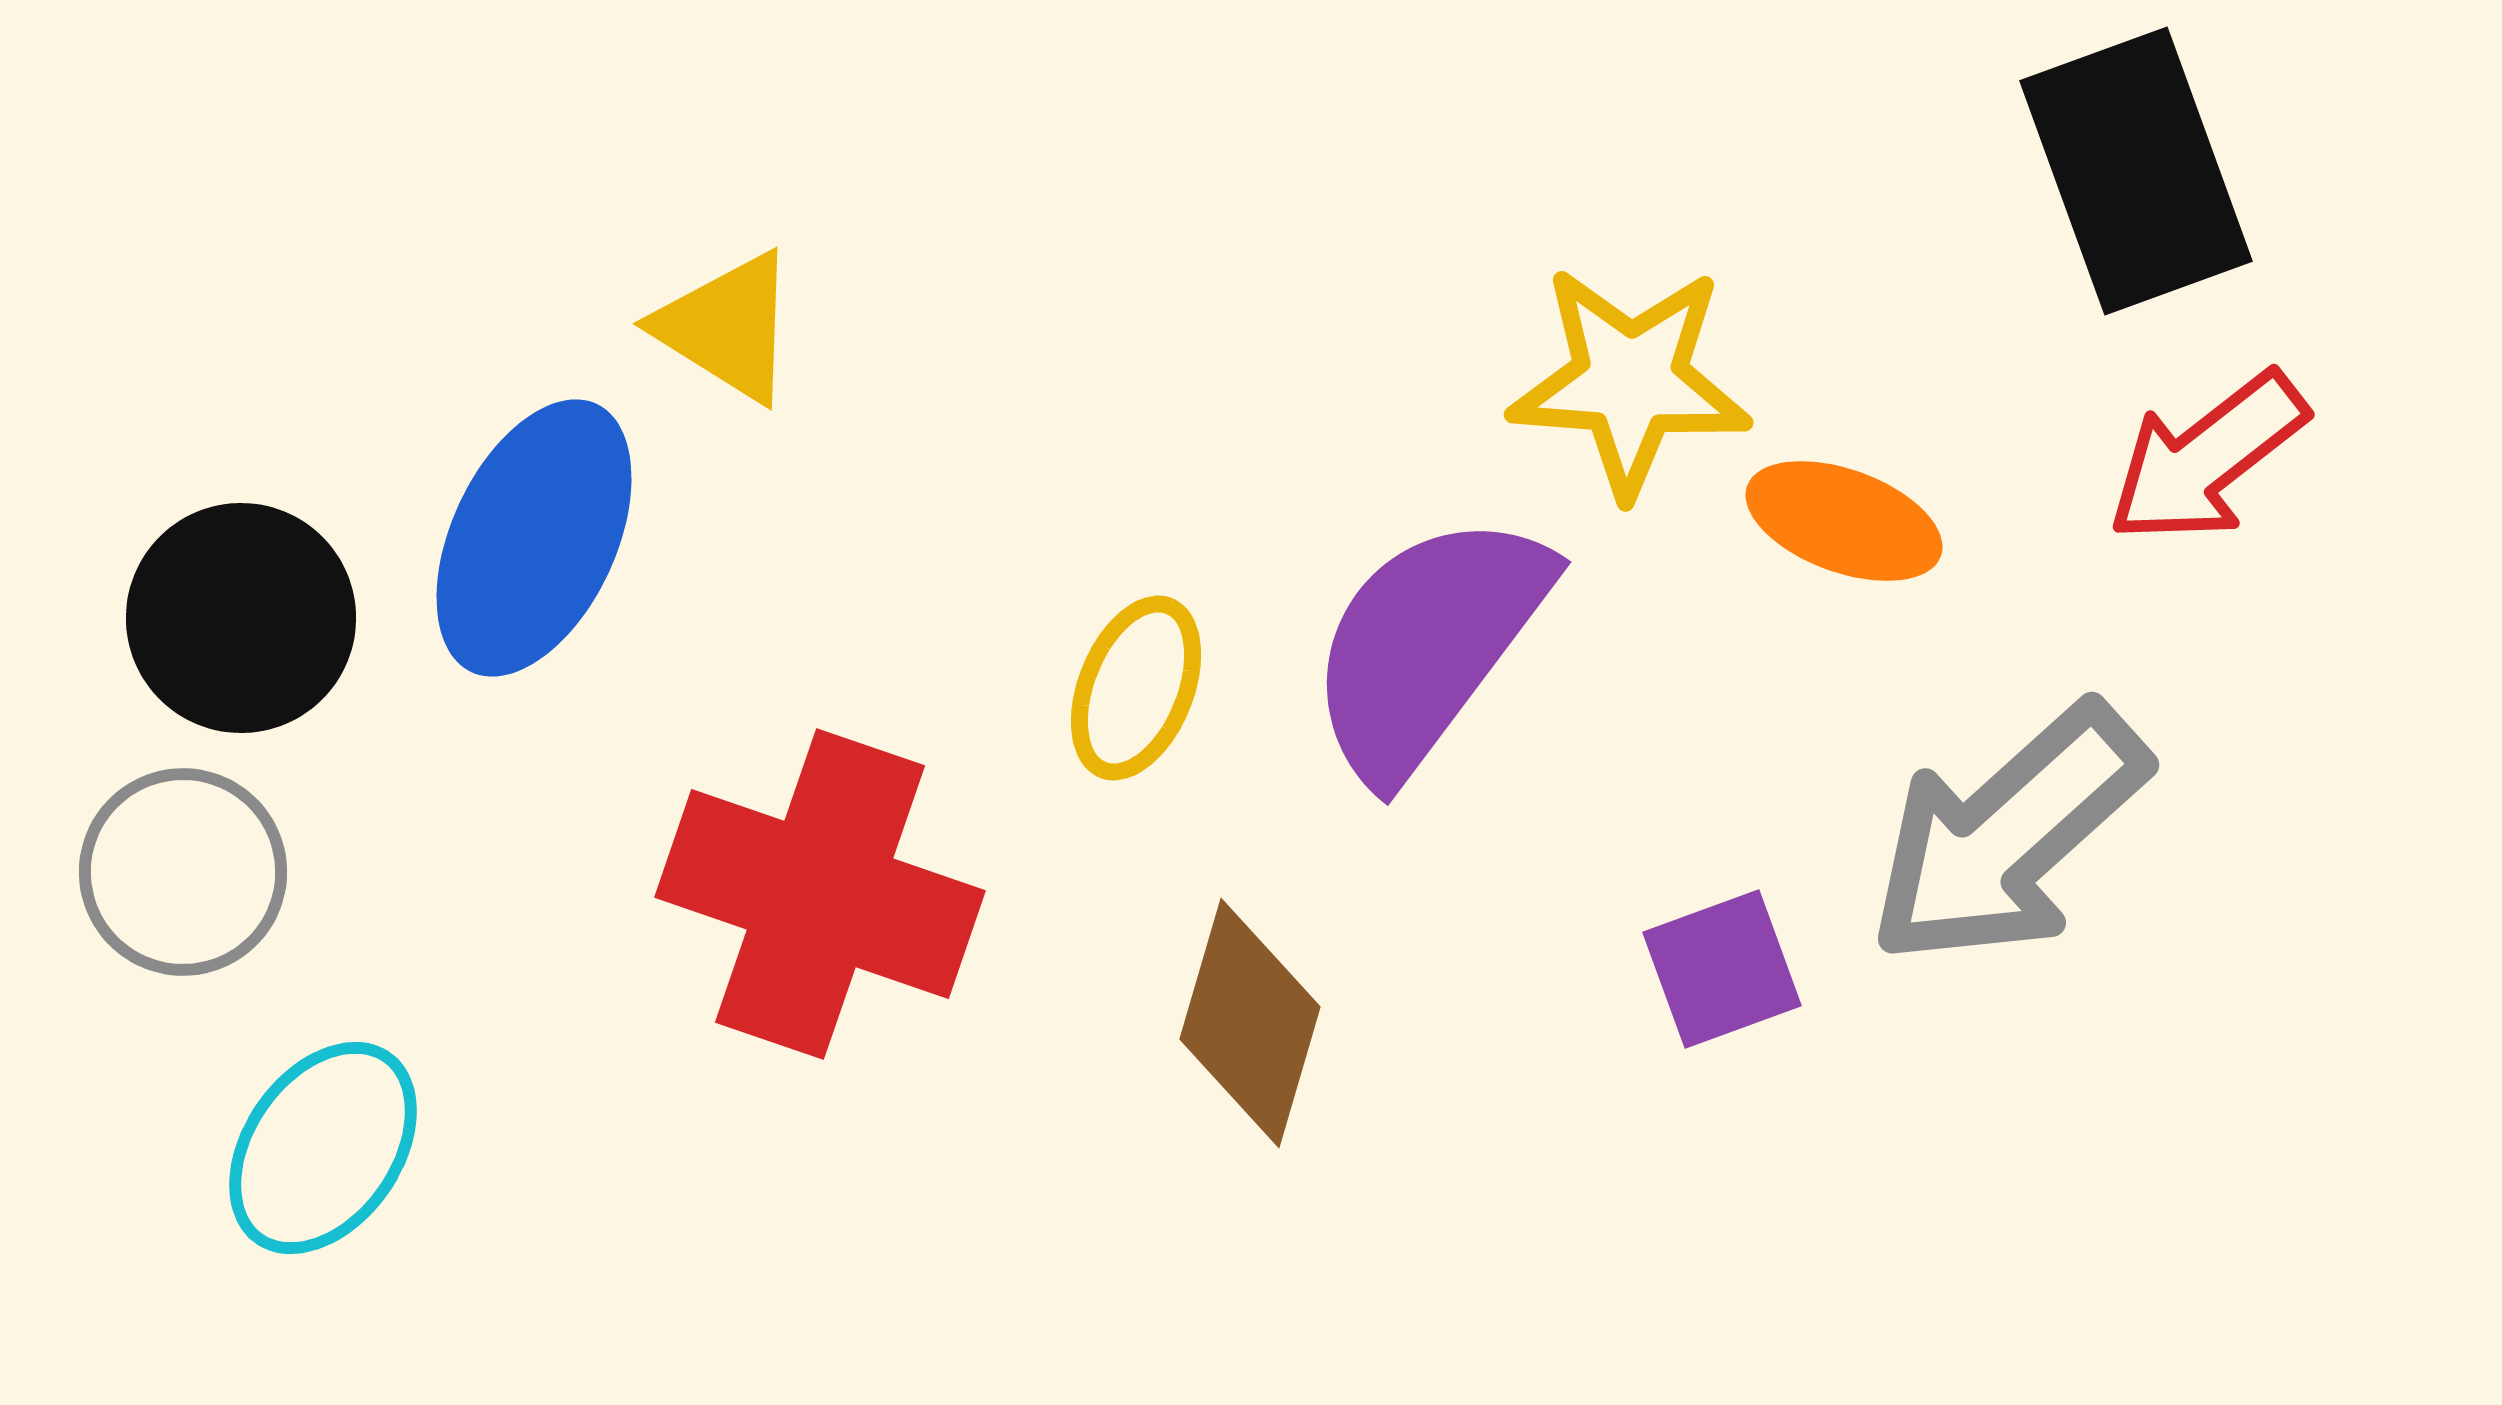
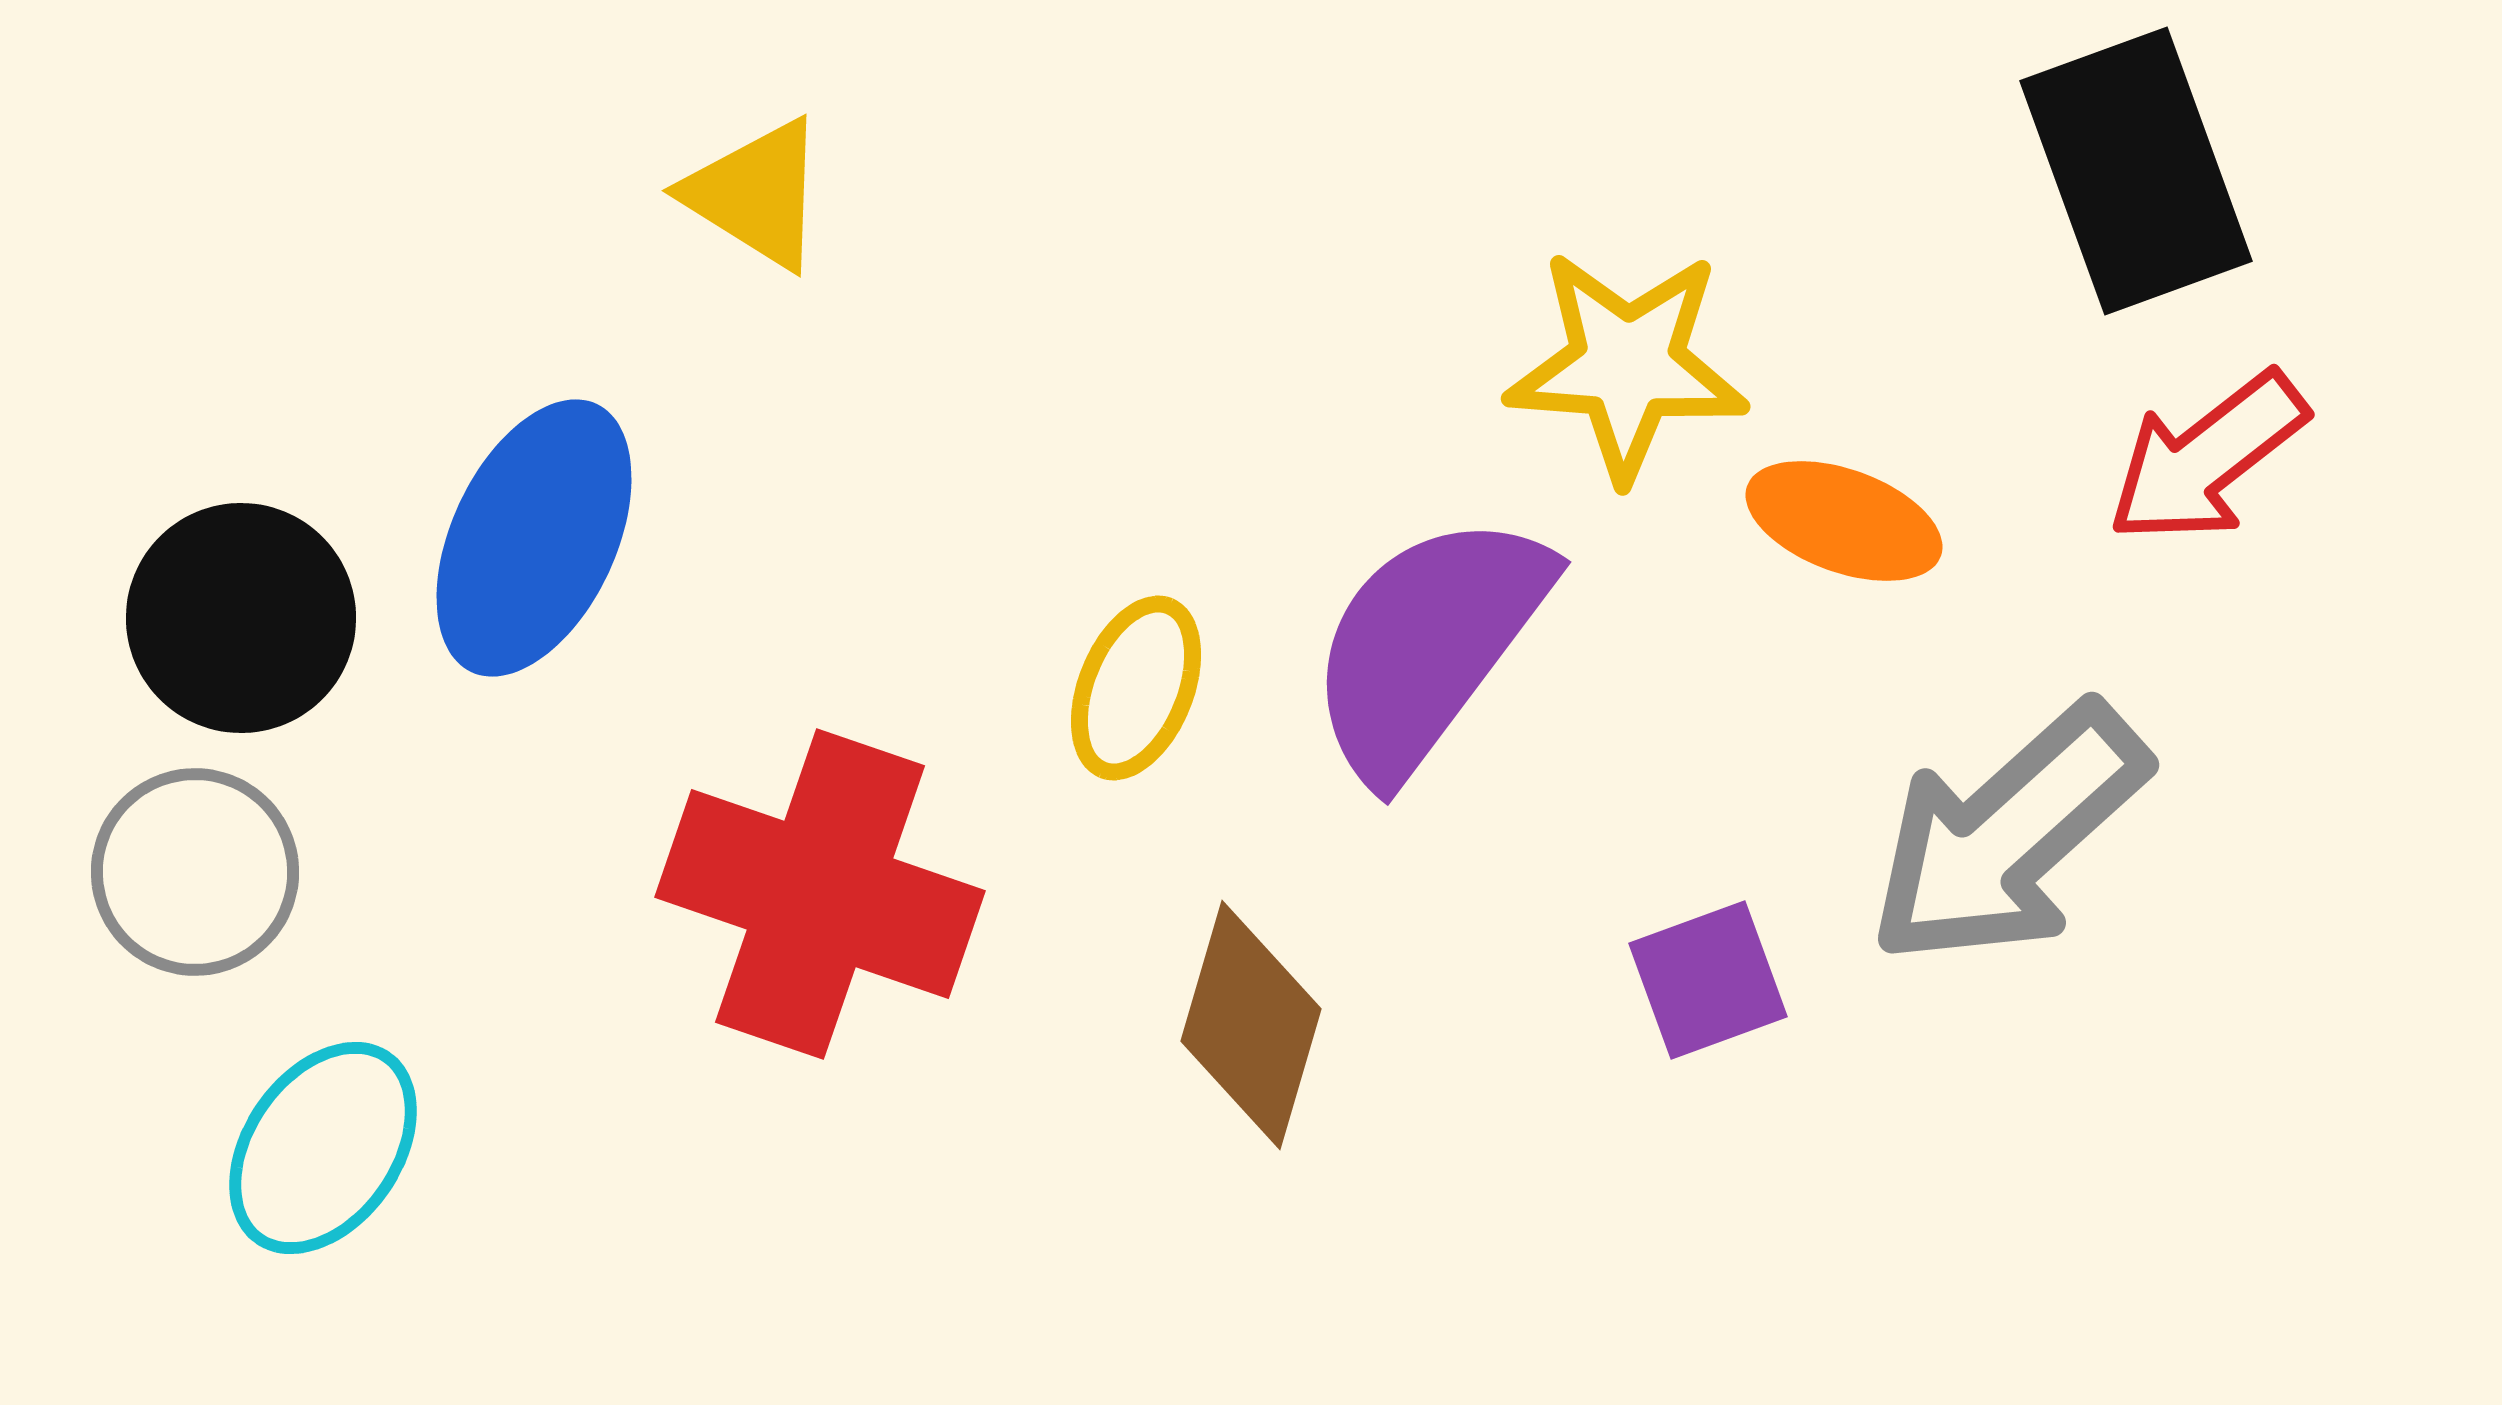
yellow triangle: moved 29 px right, 133 px up
yellow star: moved 3 px left, 16 px up
gray circle: moved 12 px right
purple square: moved 14 px left, 11 px down
brown diamond: moved 1 px right, 2 px down
